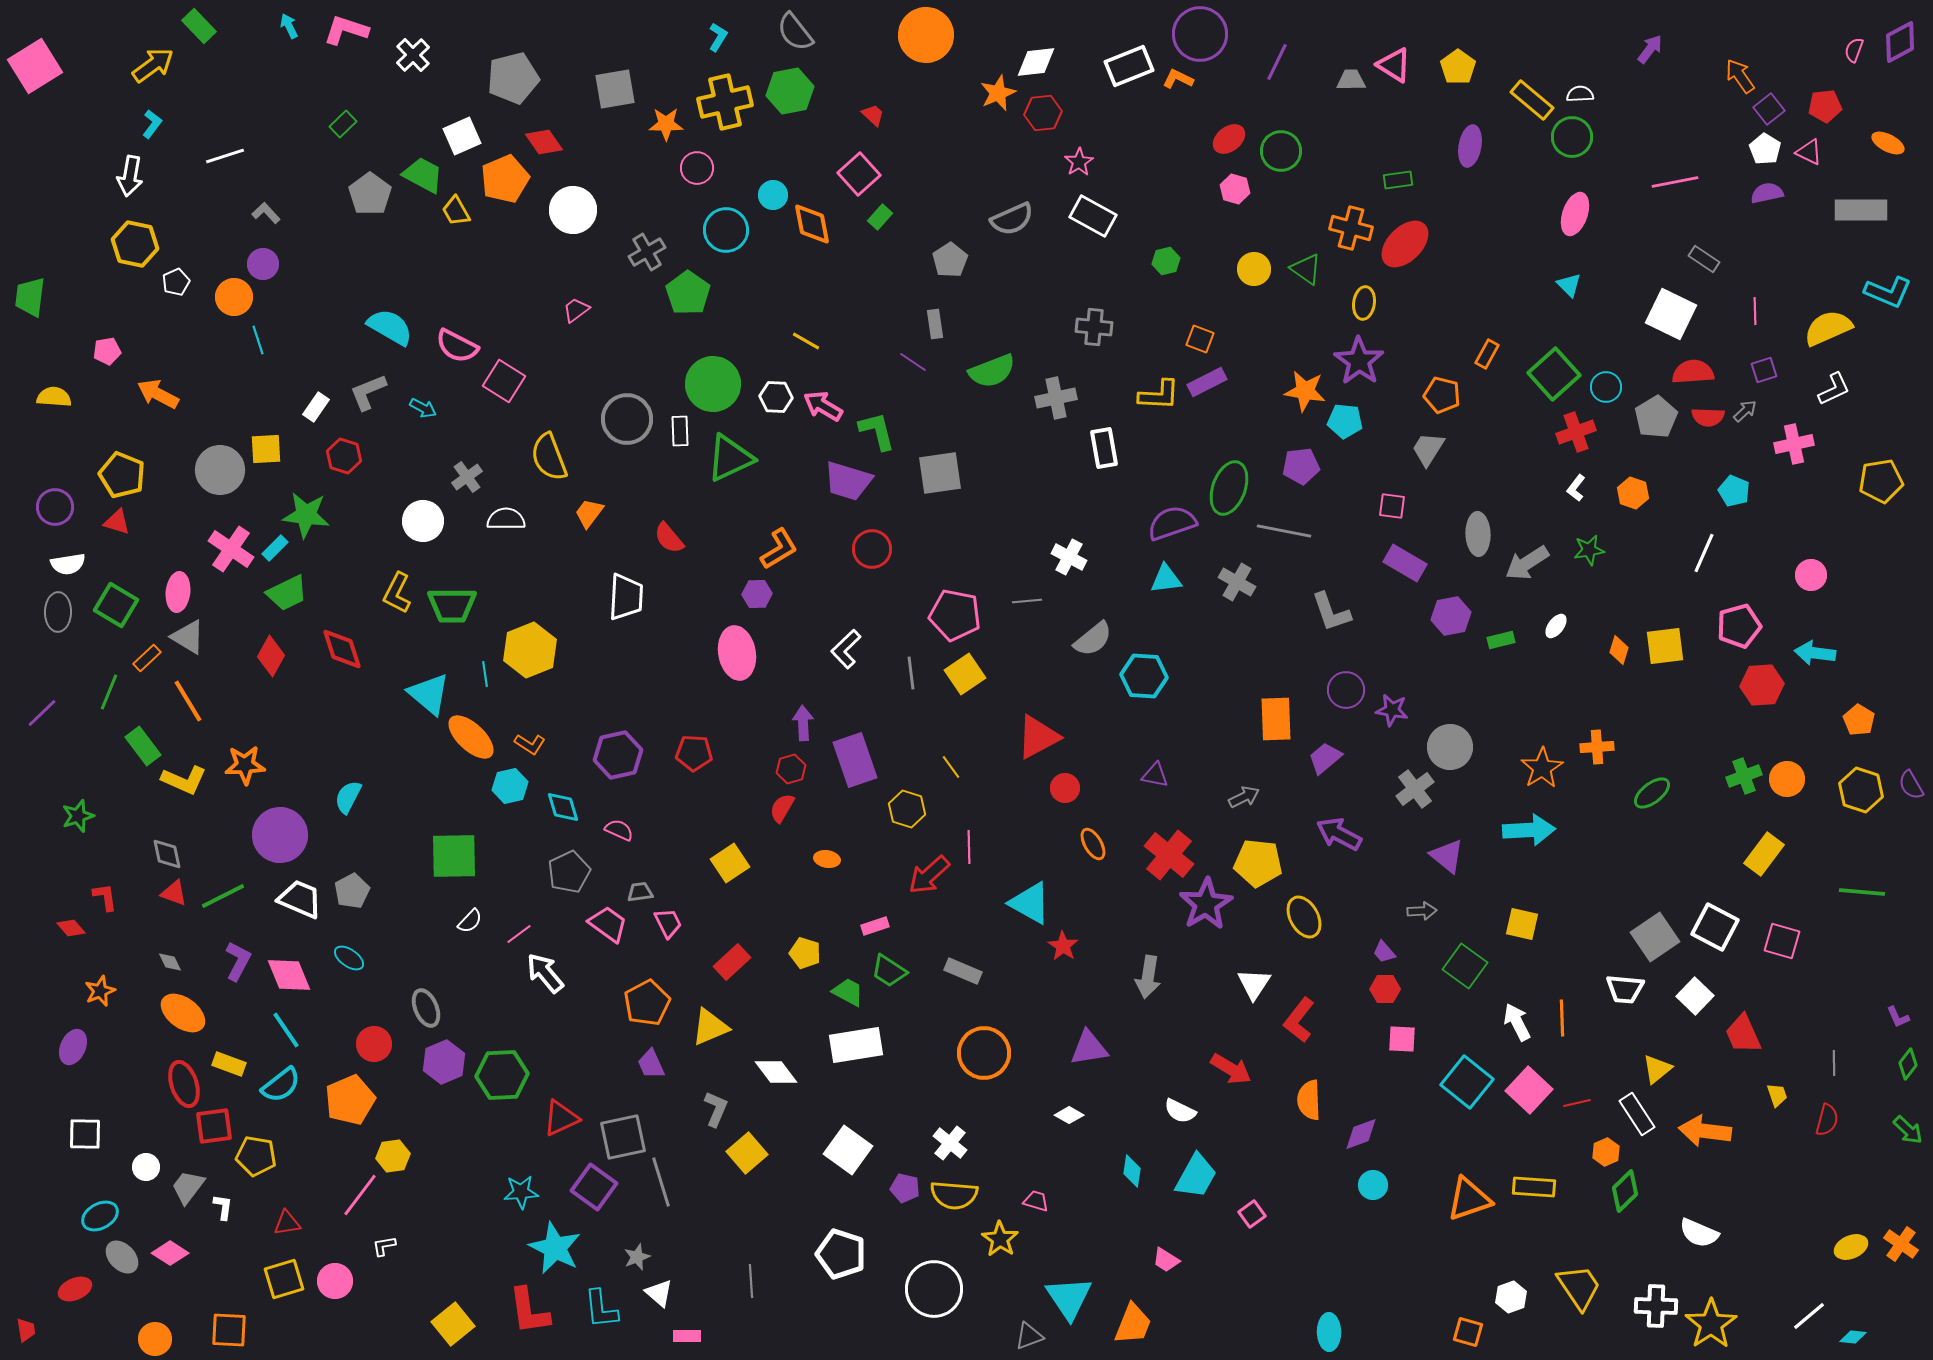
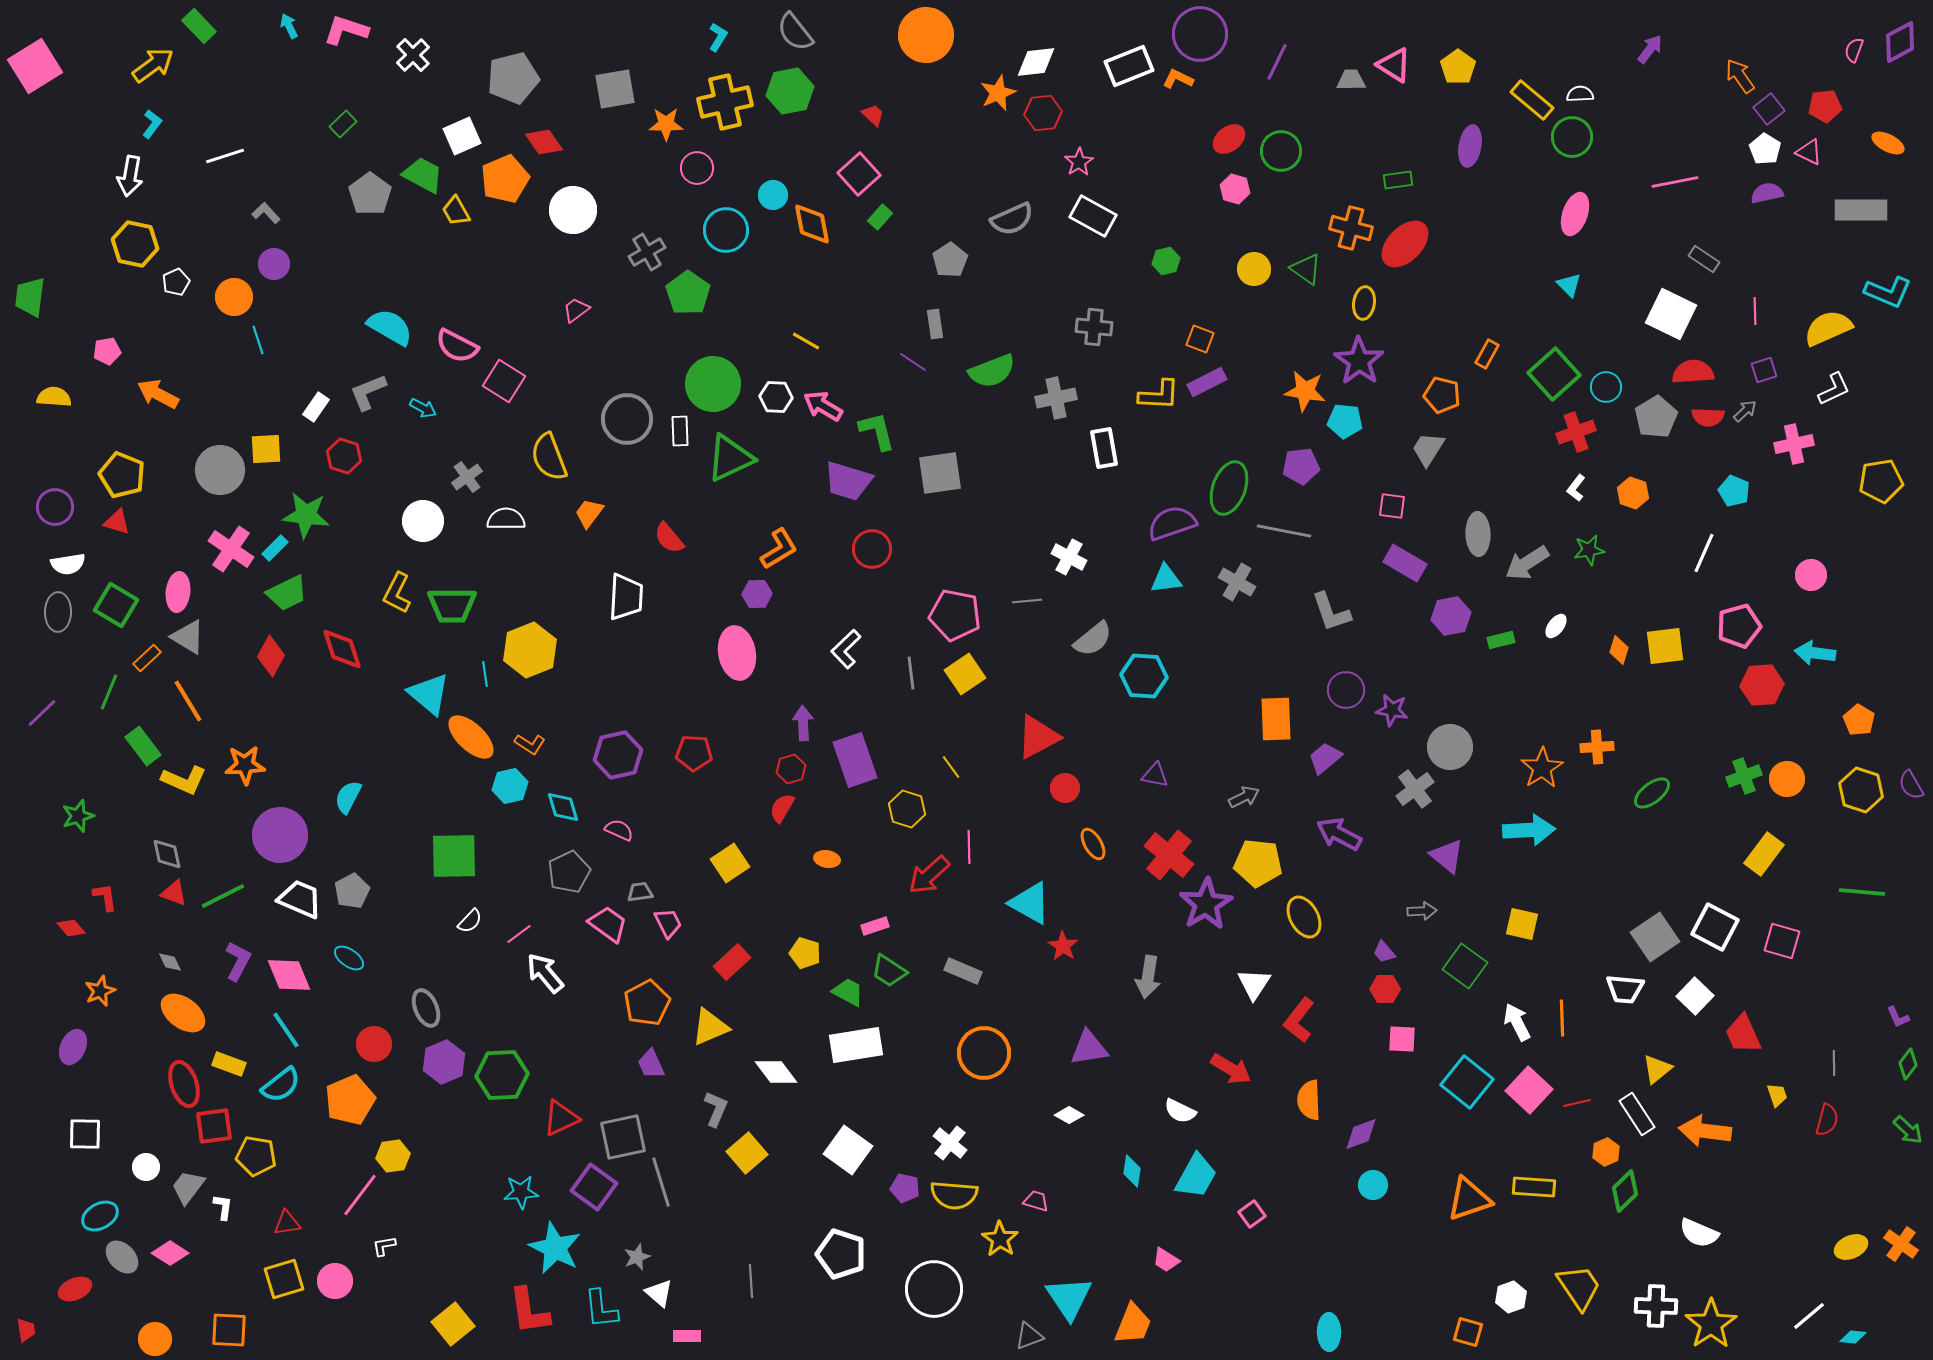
purple circle at (263, 264): moved 11 px right
